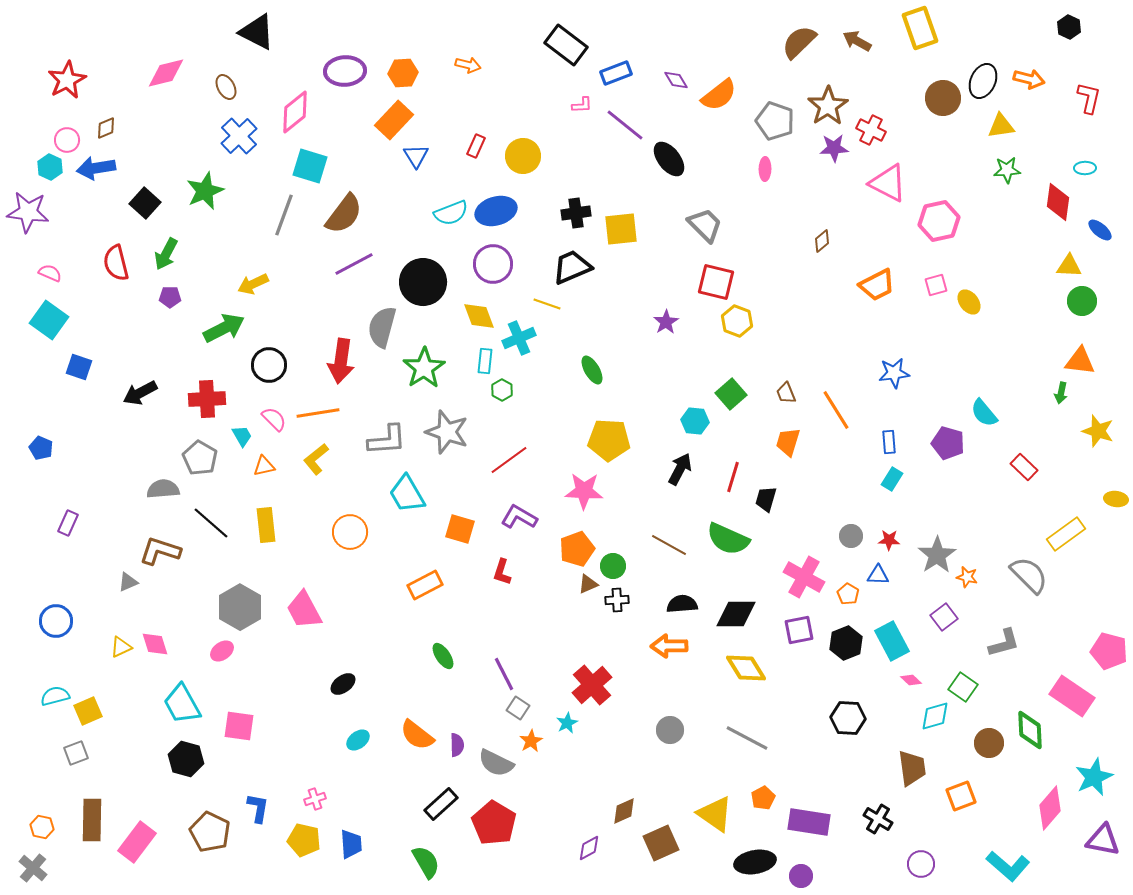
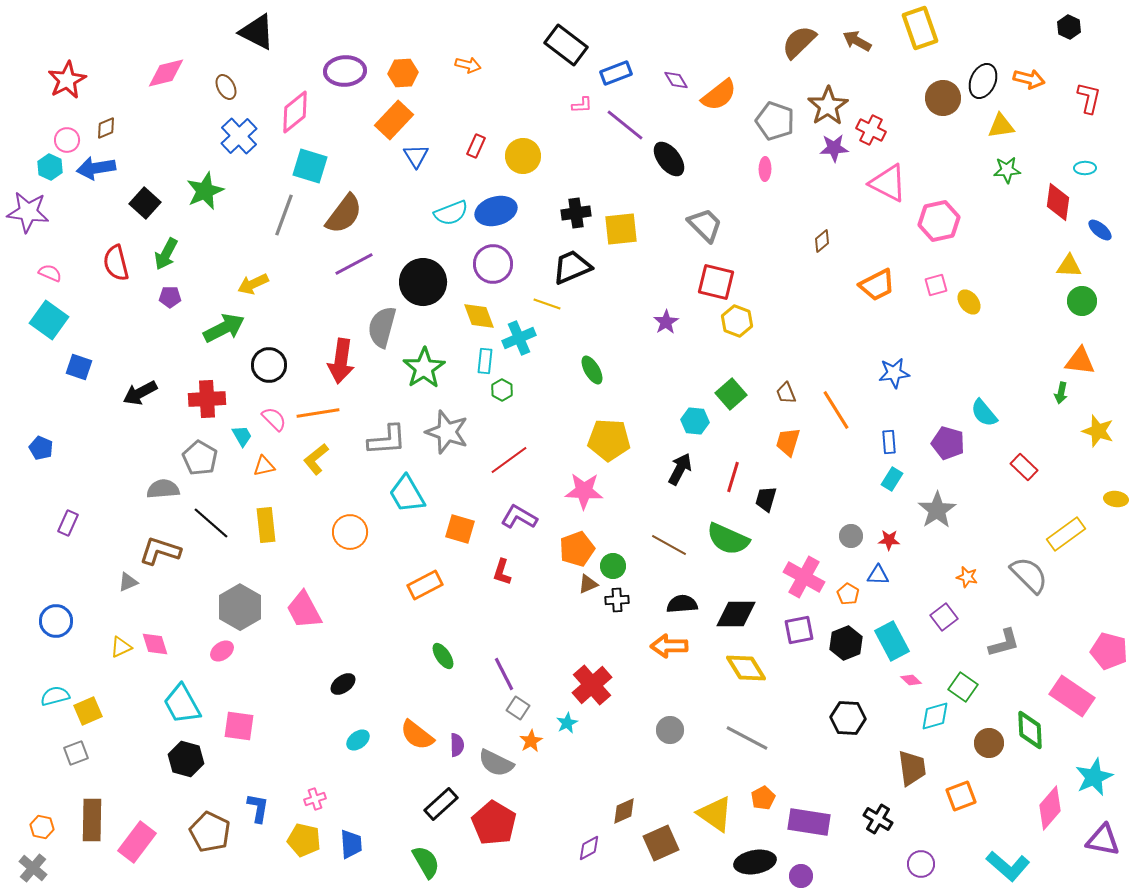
gray star at (937, 555): moved 45 px up
